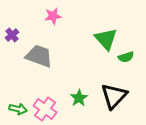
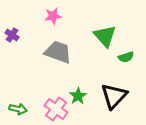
purple cross: rotated 16 degrees counterclockwise
green triangle: moved 1 px left, 3 px up
gray trapezoid: moved 19 px right, 4 px up
green star: moved 1 px left, 2 px up
pink cross: moved 11 px right
